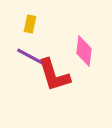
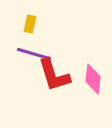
pink diamond: moved 9 px right, 28 px down
purple line: moved 1 px right, 4 px up; rotated 12 degrees counterclockwise
